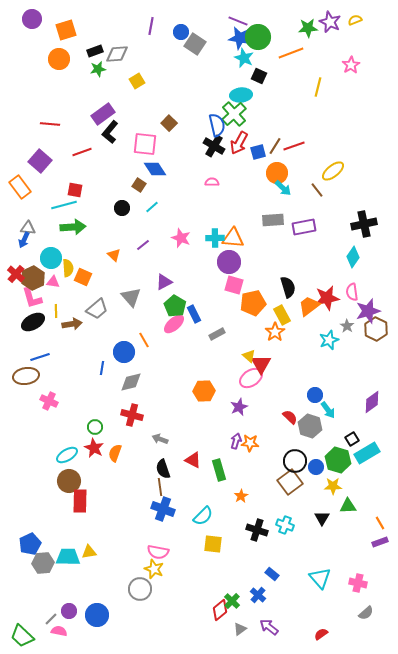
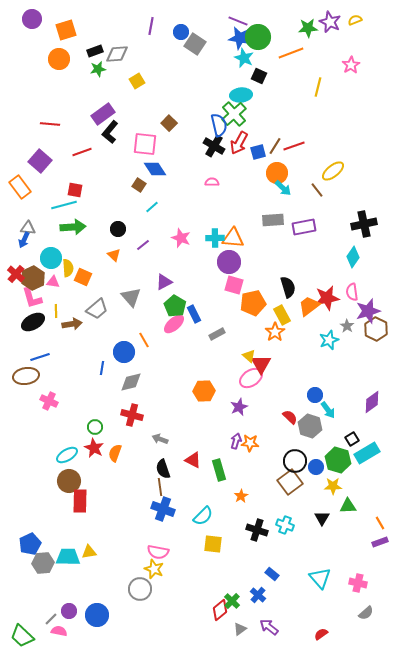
blue semicircle at (217, 125): moved 2 px right
black circle at (122, 208): moved 4 px left, 21 px down
